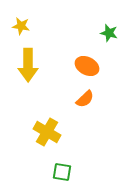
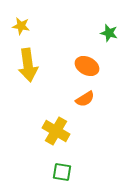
yellow arrow: rotated 8 degrees counterclockwise
orange semicircle: rotated 12 degrees clockwise
yellow cross: moved 9 px right, 1 px up
